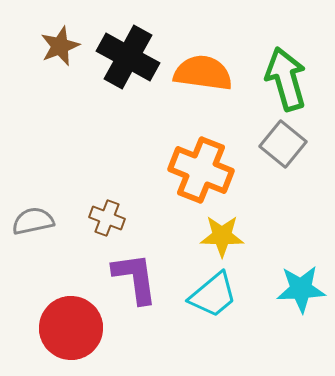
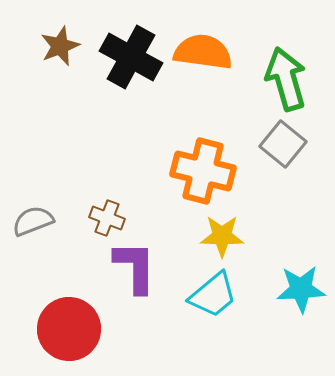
black cross: moved 3 px right
orange semicircle: moved 21 px up
orange cross: moved 2 px right, 1 px down; rotated 8 degrees counterclockwise
gray semicircle: rotated 9 degrees counterclockwise
purple L-shape: moved 11 px up; rotated 8 degrees clockwise
red circle: moved 2 px left, 1 px down
